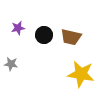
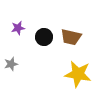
black circle: moved 2 px down
gray star: rotated 24 degrees counterclockwise
yellow star: moved 3 px left
